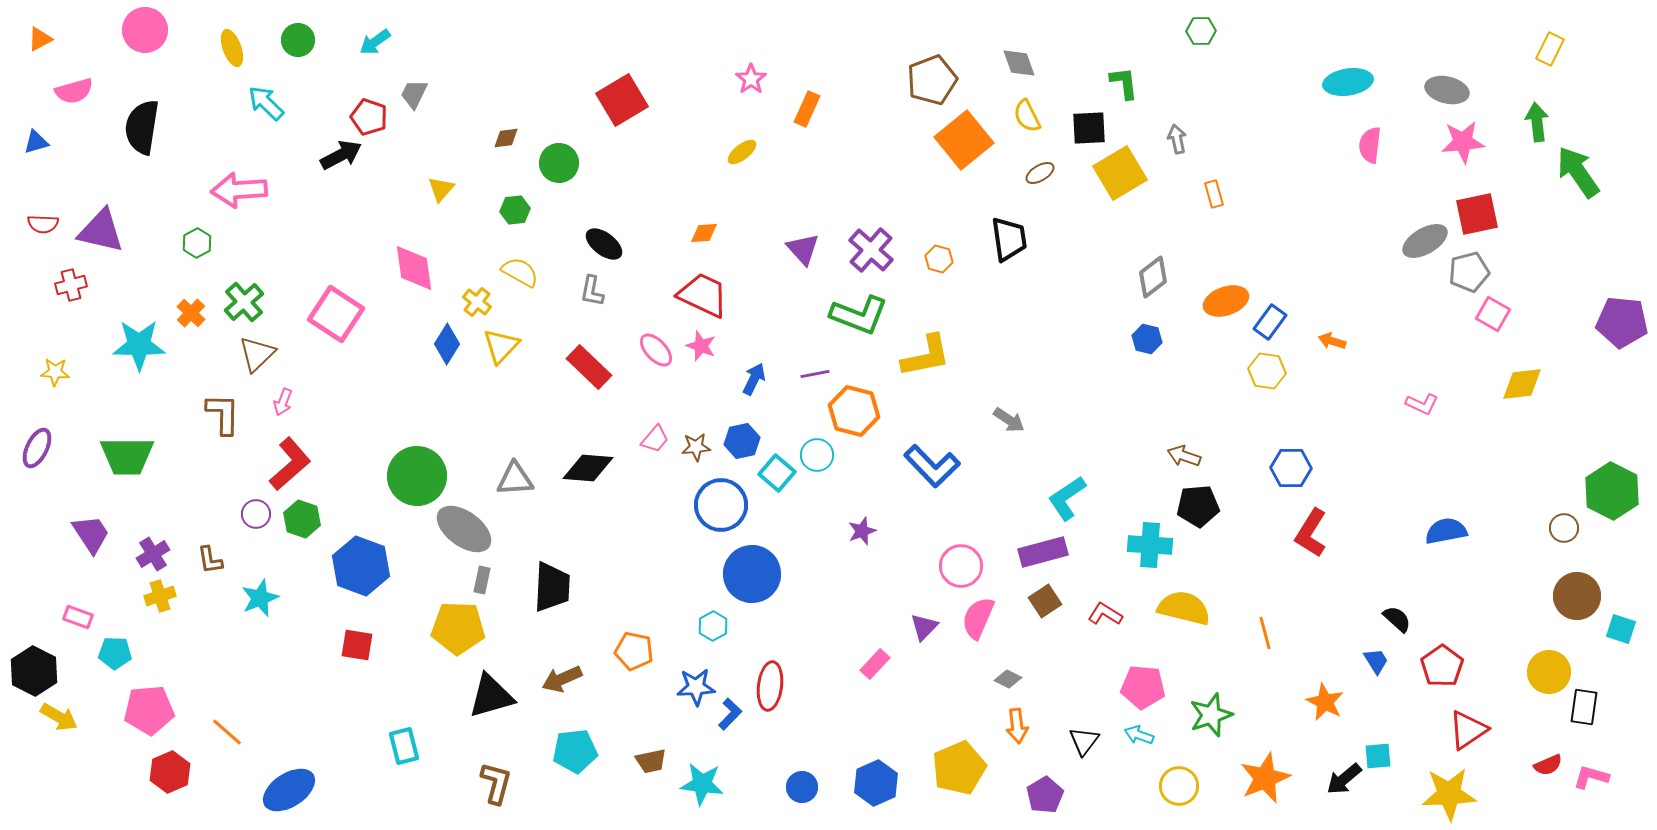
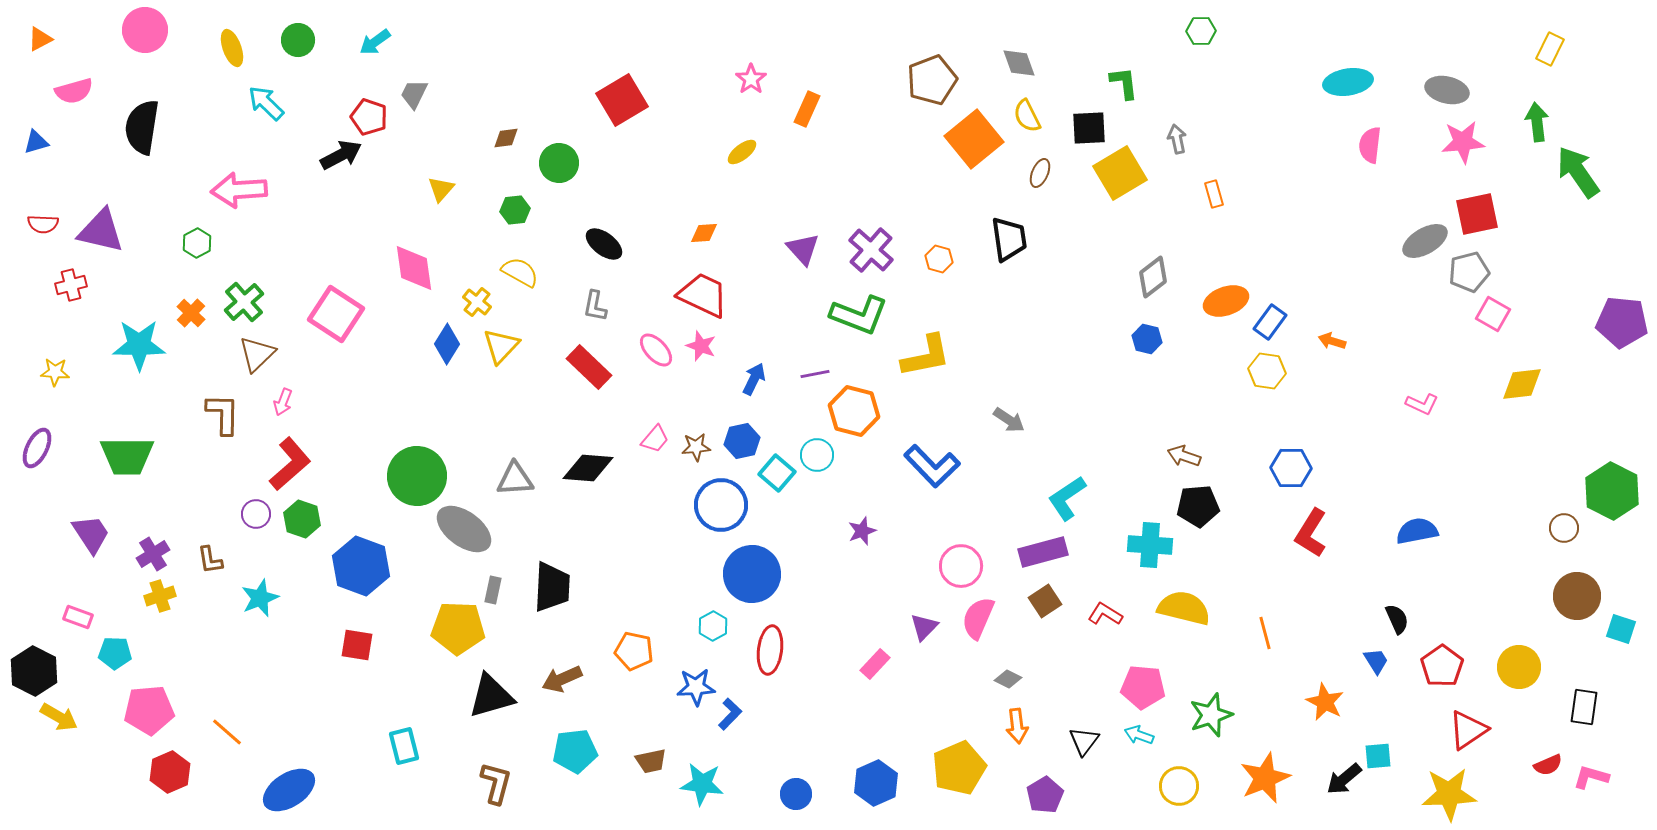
orange square at (964, 140): moved 10 px right, 1 px up
brown ellipse at (1040, 173): rotated 36 degrees counterclockwise
gray L-shape at (592, 291): moved 3 px right, 15 px down
blue semicircle at (1446, 531): moved 29 px left
gray rectangle at (482, 580): moved 11 px right, 10 px down
black semicircle at (1397, 619): rotated 24 degrees clockwise
yellow circle at (1549, 672): moved 30 px left, 5 px up
red ellipse at (770, 686): moved 36 px up
blue circle at (802, 787): moved 6 px left, 7 px down
